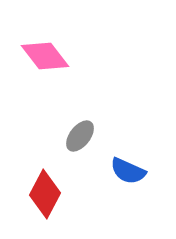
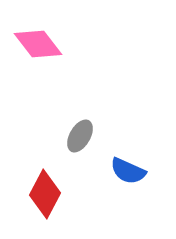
pink diamond: moved 7 px left, 12 px up
gray ellipse: rotated 8 degrees counterclockwise
